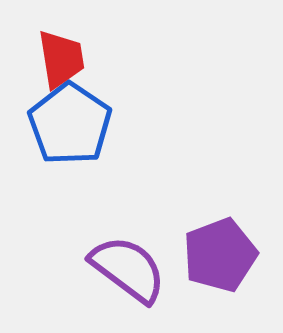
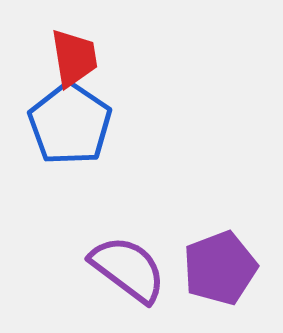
red trapezoid: moved 13 px right, 1 px up
purple pentagon: moved 13 px down
